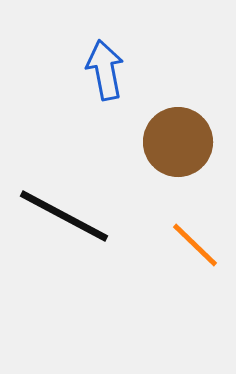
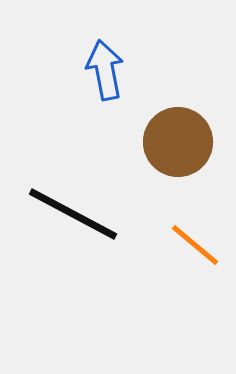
black line: moved 9 px right, 2 px up
orange line: rotated 4 degrees counterclockwise
